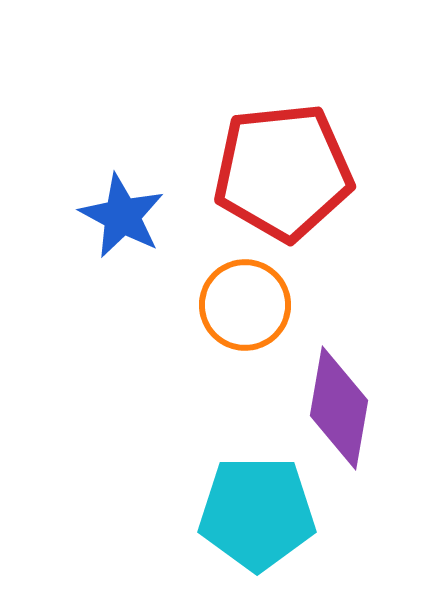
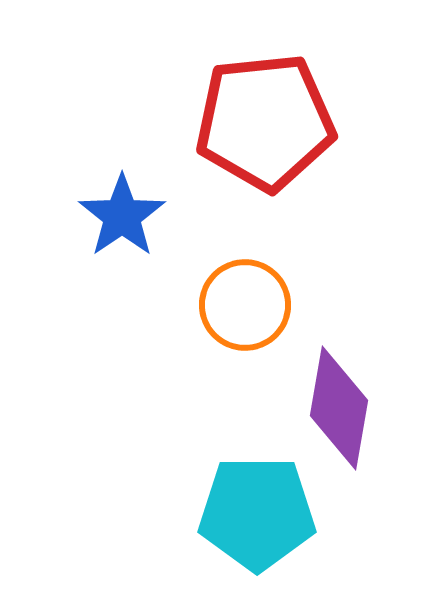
red pentagon: moved 18 px left, 50 px up
blue star: rotated 10 degrees clockwise
